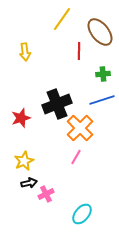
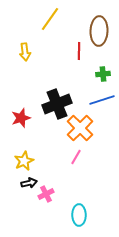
yellow line: moved 12 px left
brown ellipse: moved 1 px left, 1 px up; rotated 40 degrees clockwise
cyan ellipse: moved 3 px left, 1 px down; rotated 40 degrees counterclockwise
